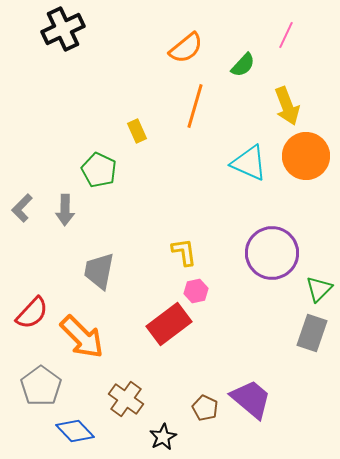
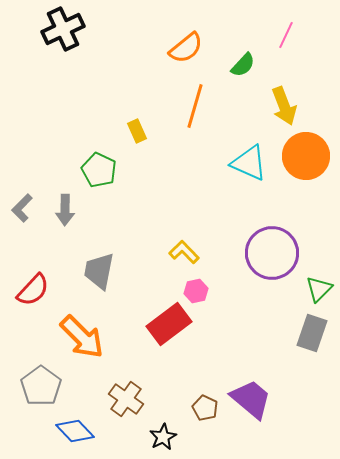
yellow arrow: moved 3 px left
yellow L-shape: rotated 36 degrees counterclockwise
red semicircle: moved 1 px right, 23 px up
